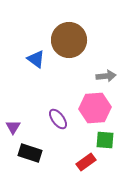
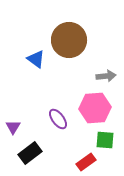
black rectangle: rotated 55 degrees counterclockwise
